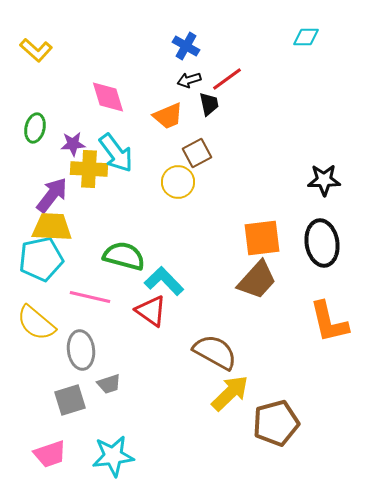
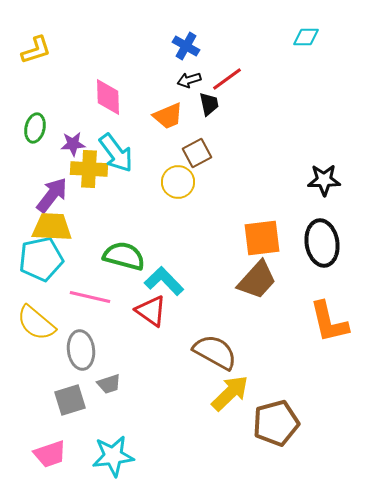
yellow L-shape: rotated 60 degrees counterclockwise
pink diamond: rotated 15 degrees clockwise
